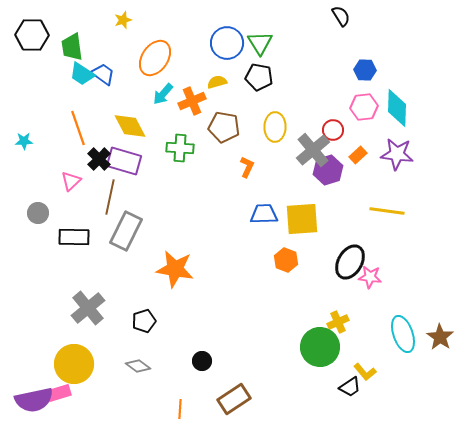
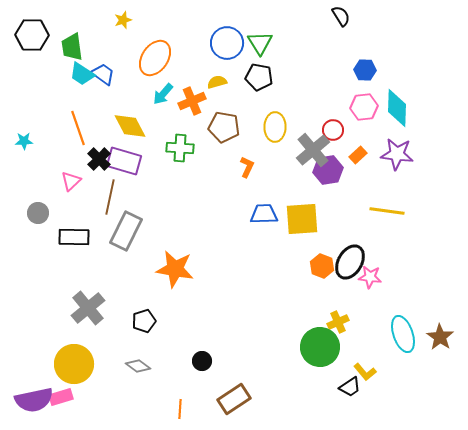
purple hexagon at (328, 170): rotated 8 degrees clockwise
orange hexagon at (286, 260): moved 36 px right, 6 px down
pink rectangle at (59, 393): moved 2 px right, 4 px down
